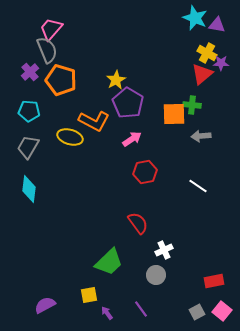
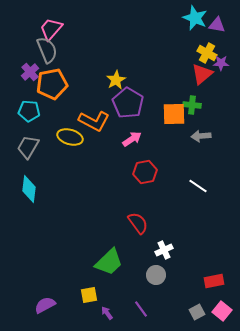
orange pentagon: moved 9 px left, 4 px down; rotated 28 degrees counterclockwise
